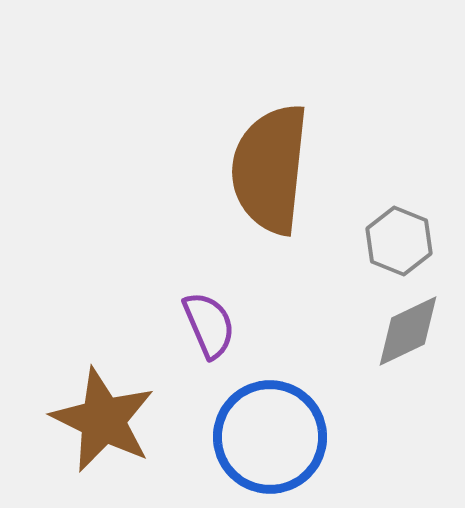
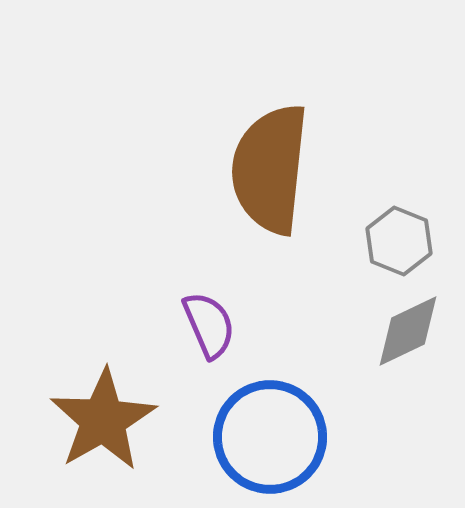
brown star: rotated 16 degrees clockwise
